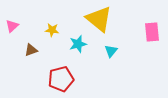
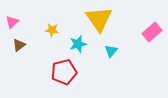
yellow triangle: rotated 16 degrees clockwise
pink triangle: moved 4 px up
pink rectangle: rotated 54 degrees clockwise
brown triangle: moved 12 px left, 5 px up; rotated 16 degrees counterclockwise
red pentagon: moved 3 px right, 7 px up
